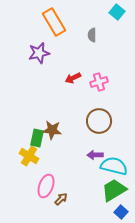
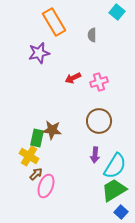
purple arrow: rotated 84 degrees counterclockwise
cyan semicircle: moved 1 px right; rotated 108 degrees clockwise
brown arrow: moved 25 px left, 25 px up
